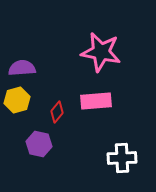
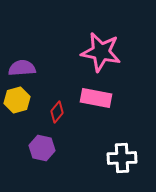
pink rectangle: moved 3 px up; rotated 16 degrees clockwise
purple hexagon: moved 3 px right, 4 px down
